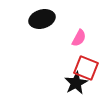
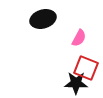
black ellipse: moved 1 px right
black star: rotated 30 degrees clockwise
